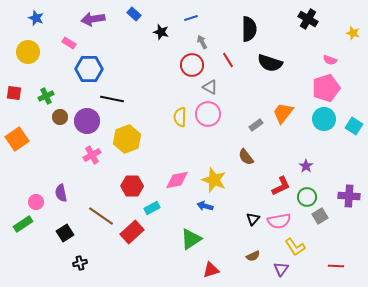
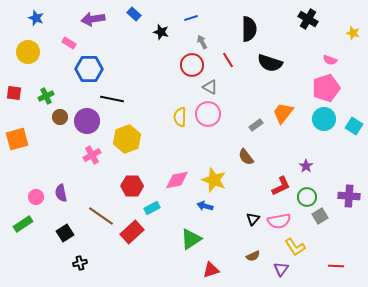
orange square at (17, 139): rotated 20 degrees clockwise
pink circle at (36, 202): moved 5 px up
